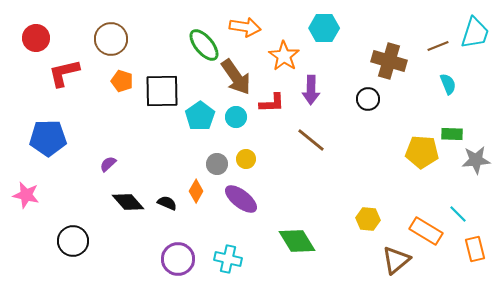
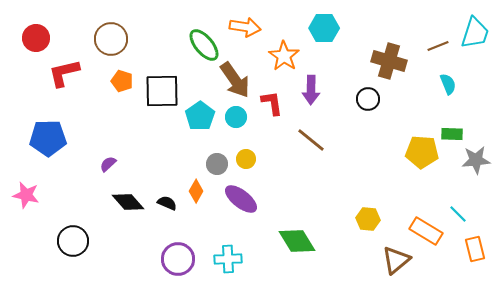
brown arrow at (236, 77): moved 1 px left, 3 px down
red L-shape at (272, 103): rotated 96 degrees counterclockwise
cyan cross at (228, 259): rotated 16 degrees counterclockwise
